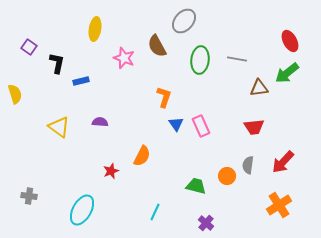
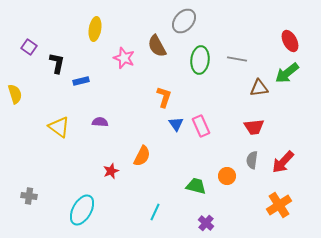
gray semicircle: moved 4 px right, 5 px up
